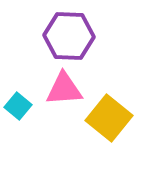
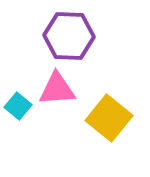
pink triangle: moved 7 px left
